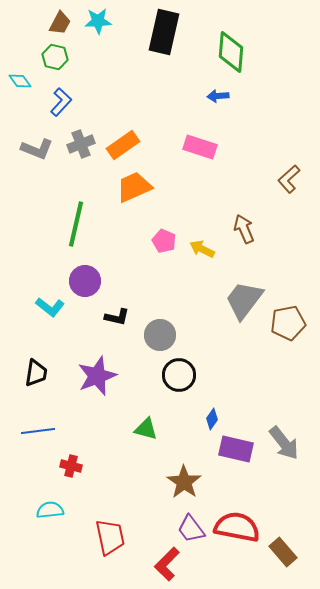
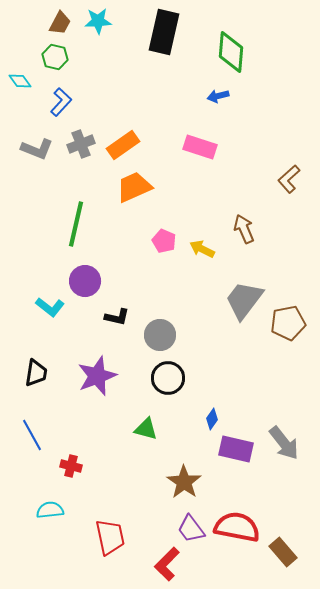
blue arrow: rotated 10 degrees counterclockwise
black circle: moved 11 px left, 3 px down
blue line: moved 6 px left, 4 px down; rotated 68 degrees clockwise
